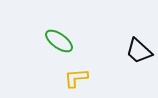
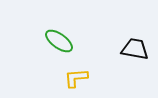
black trapezoid: moved 4 px left, 2 px up; rotated 148 degrees clockwise
